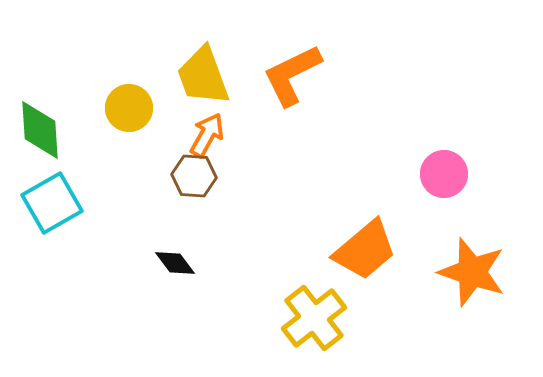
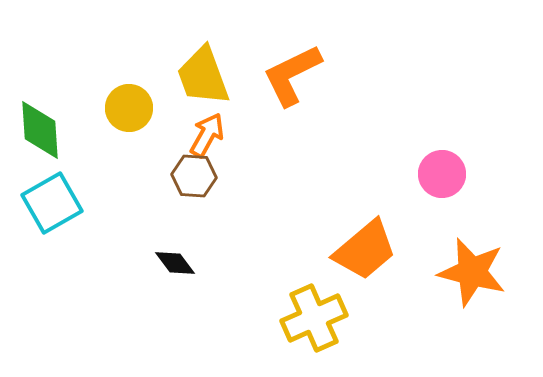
pink circle: moved 2 px left
orange star: rotated 4 degrees counterclockwise
yellow cross: rotated 14 degrees clockwise
